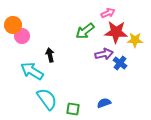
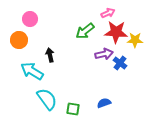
orange circle: moved 6 px right, 15 px down
pink circle: moved 8 px right, 17 px up
